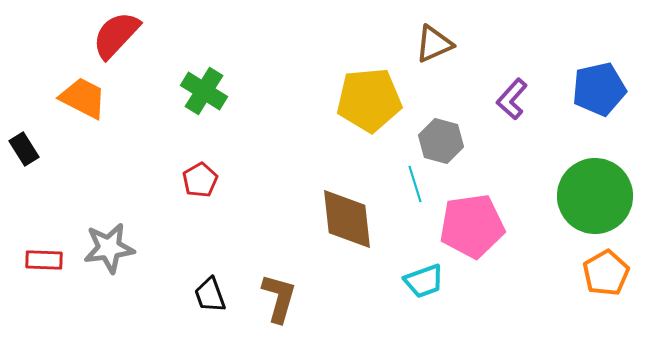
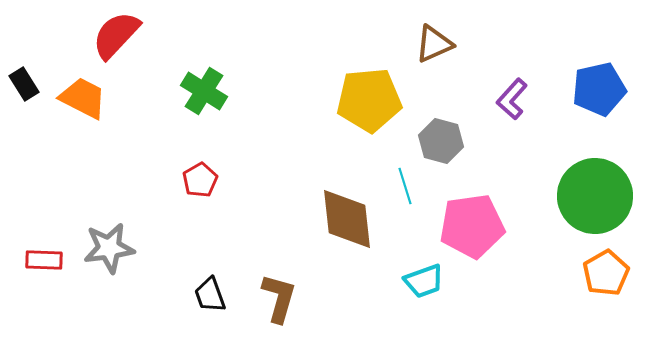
black rectangle: moved 65 px up
cyan line: moved 10 px left, 2 px down
